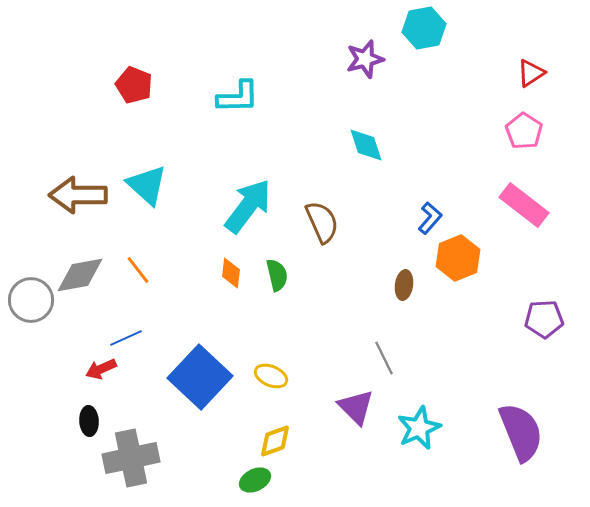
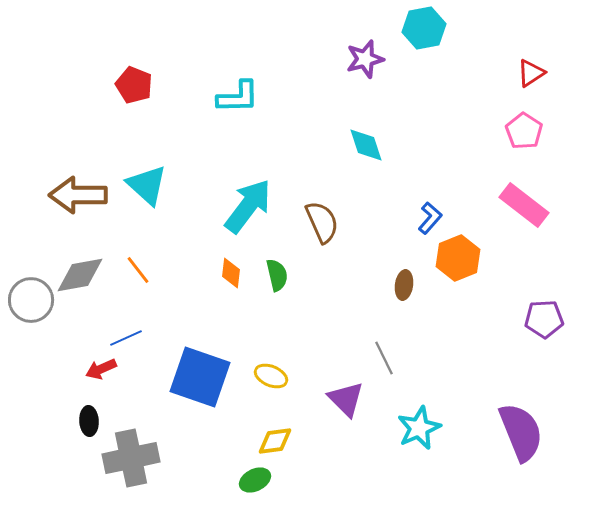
blue square: rotated 24 degrees counterclockwise
purple triangle: moved 10 px left, 8 px up
yellow diamond: rotated 12 degrees clockwise
